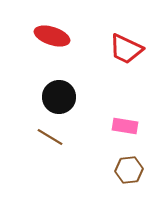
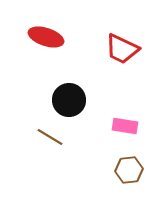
red ellipse: moved 6 px left, 1 px down
red trapezoid: moved 4 px left
black circle: moved 10 px right, 3 px down
